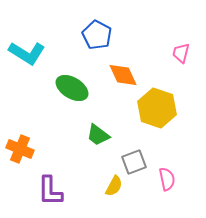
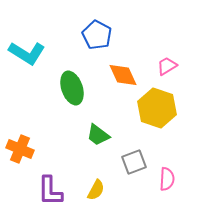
pink trapezoid: moved 14 px left, 13 px down; rotated 45 degrees clockwise
green ellipse: rotated 40 degrees clockwise
pink semicircle: rotated 15 degrees clockwise
yellow semicircle: moved 18 px left, 4 px down
